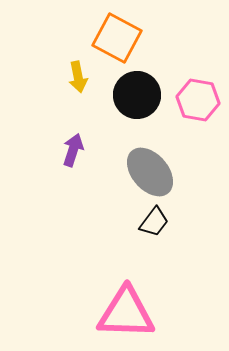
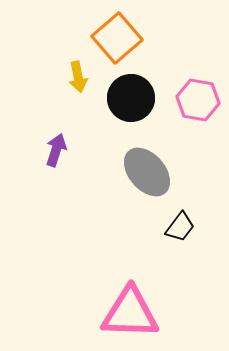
orange square: rotated 21 degrees clockwise
black circle: moved 6 px left, 3 px down
purple arrow: moved 17 px left
gray ellipse: moved 3 px left
black trapezoid: moved 26 px right, 5 px down
pink triangle: moved 4 px right
